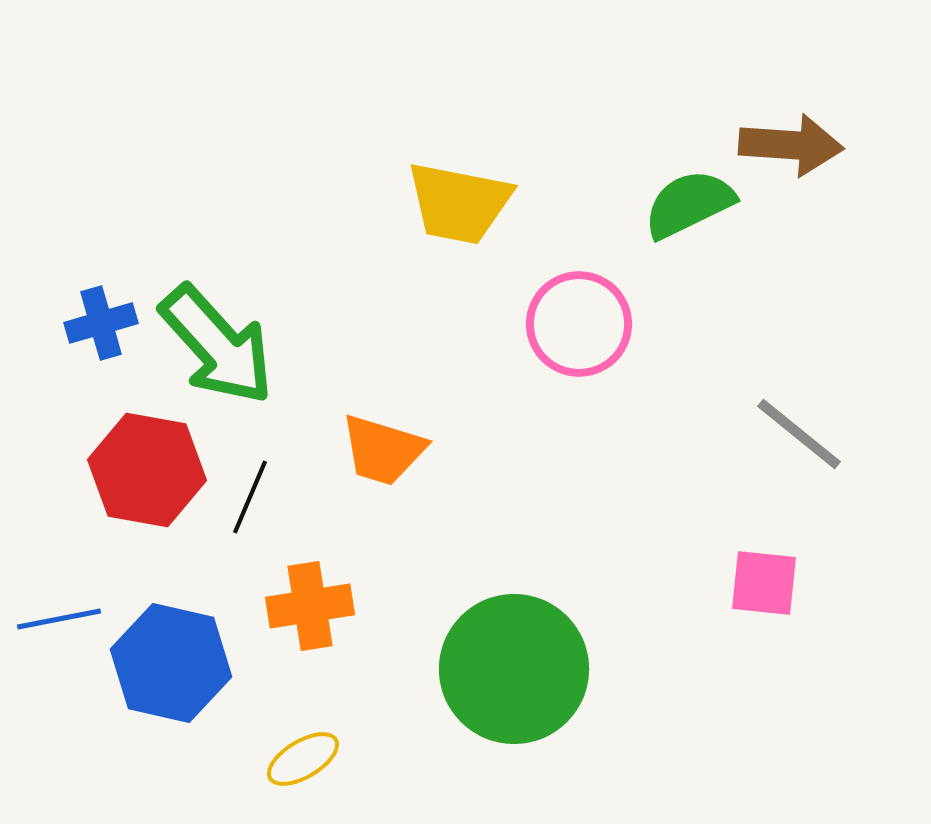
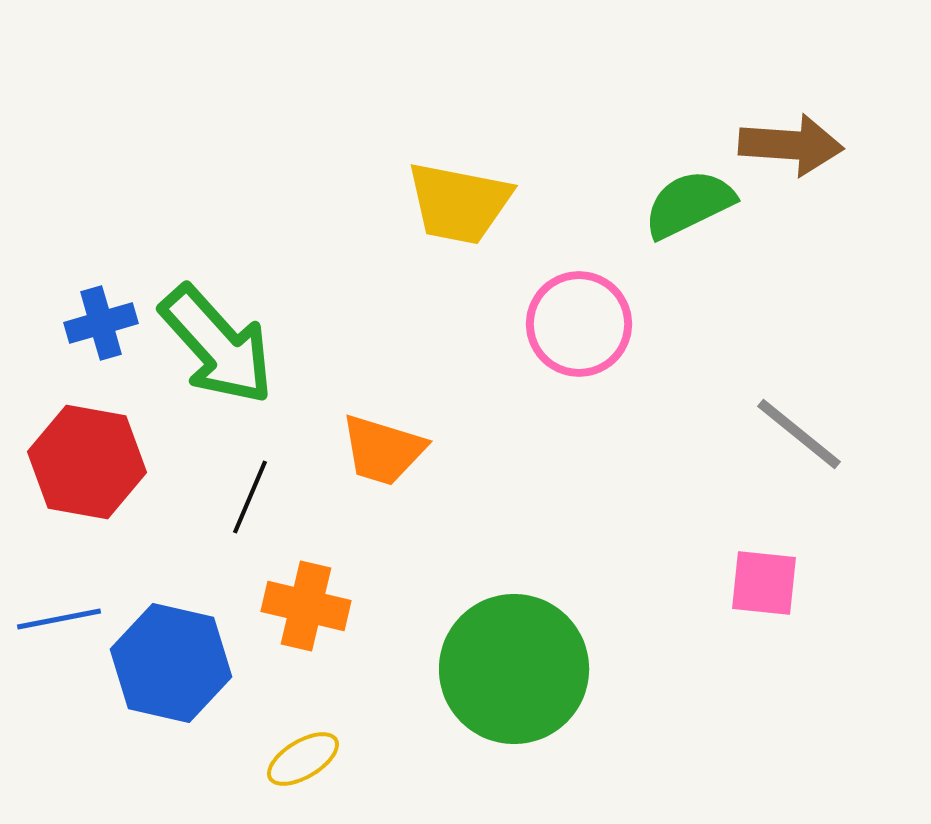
red hexagon: moved 60 px left, 8 px up
orange cross: moved 4 px left; rotated 22 degrees clockwise
